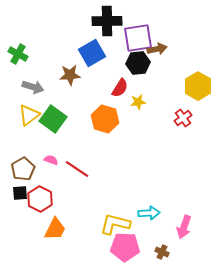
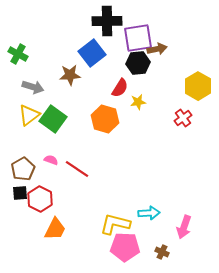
blue square: rotated 8 degrees counterclockwise
